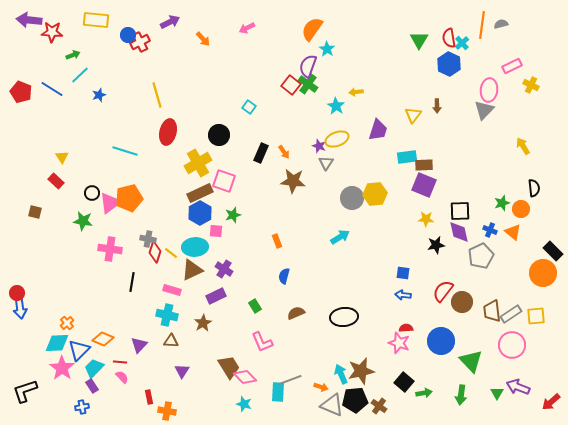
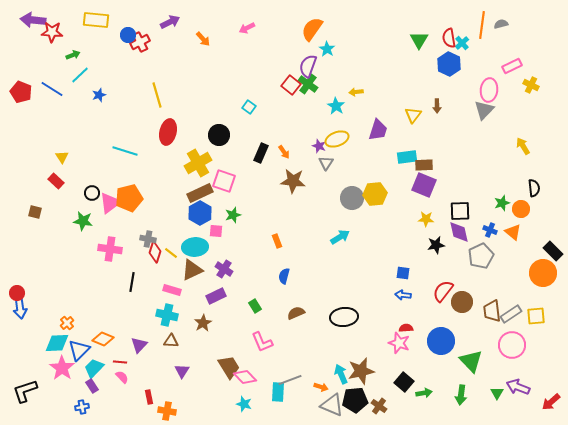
purple arrow at (29, 20): moved 4 px right
